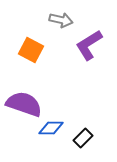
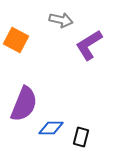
orange square: moved 15 px left, 10 px up
purple semicircle: rotated 93 degrees clockwise
black rectangle: moved 2 px left, 1 px up; rotated 30 degrees counterclockwise
